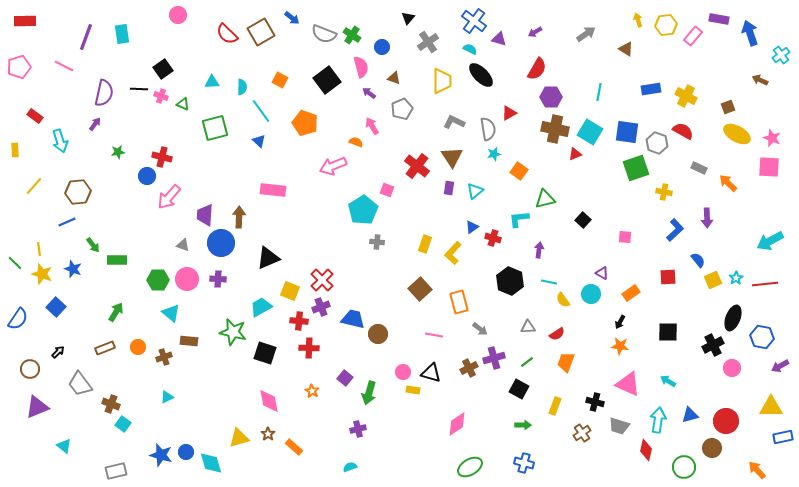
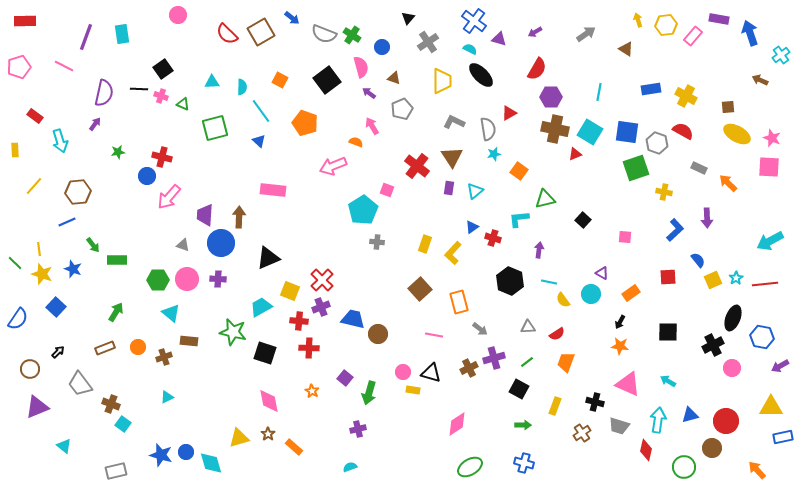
brown square at (728, 107): rotated 16 degrees clockwise
